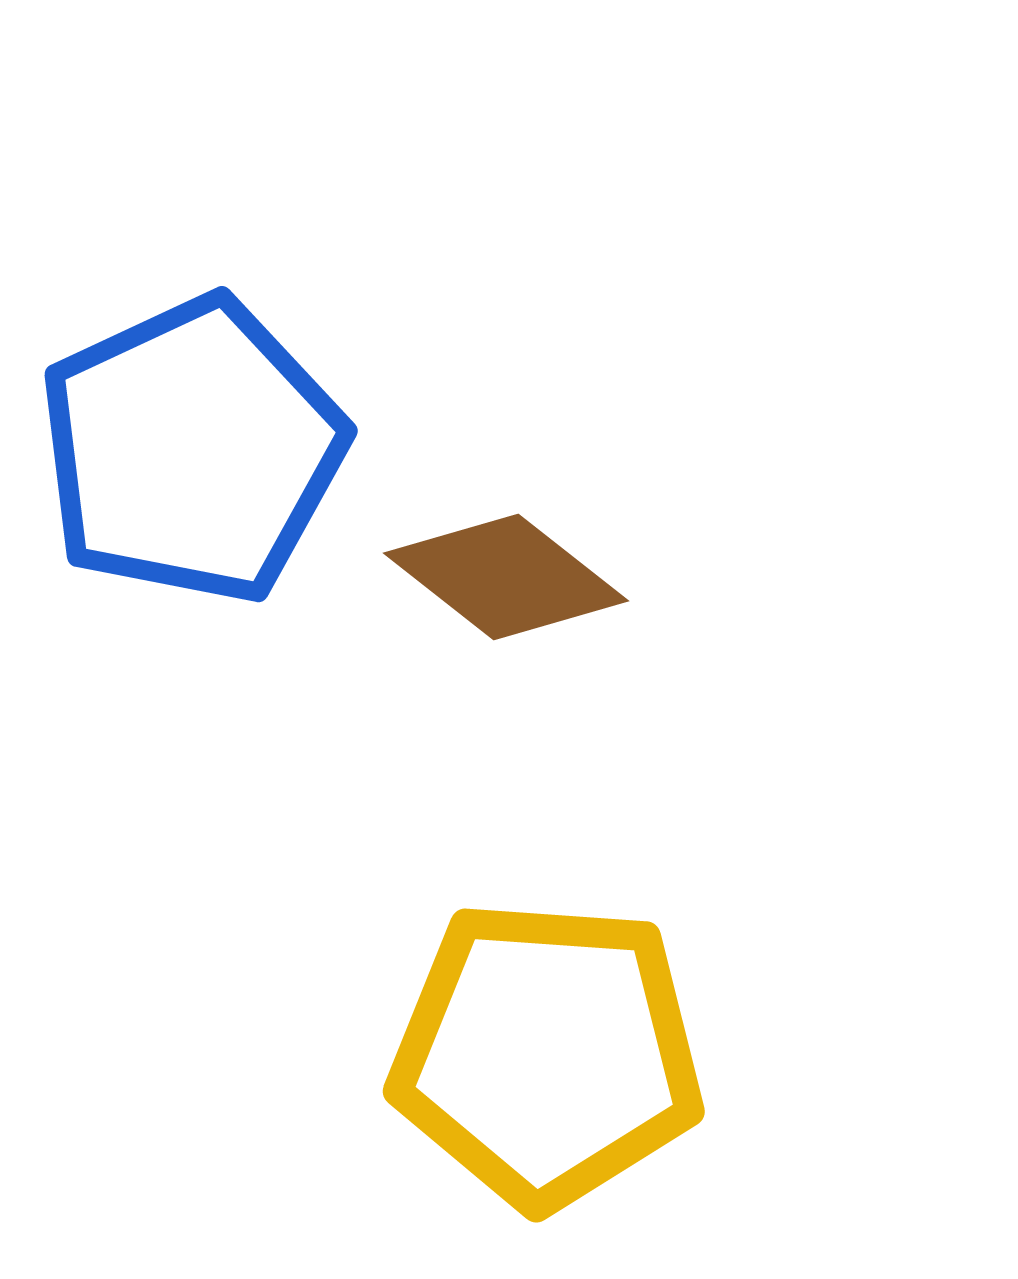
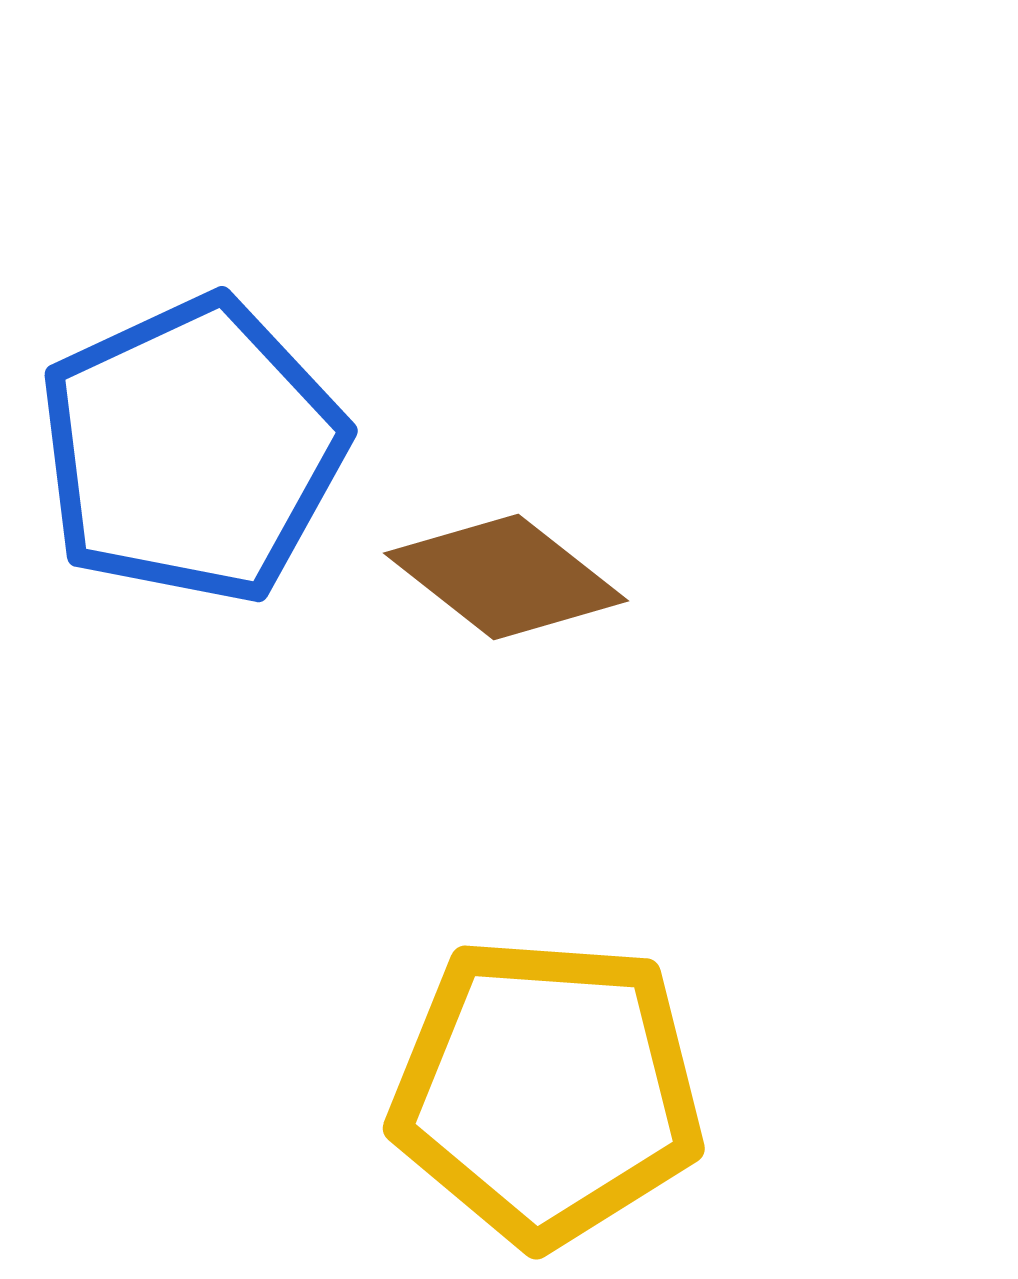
yellow pentagon: moved 37 px down
